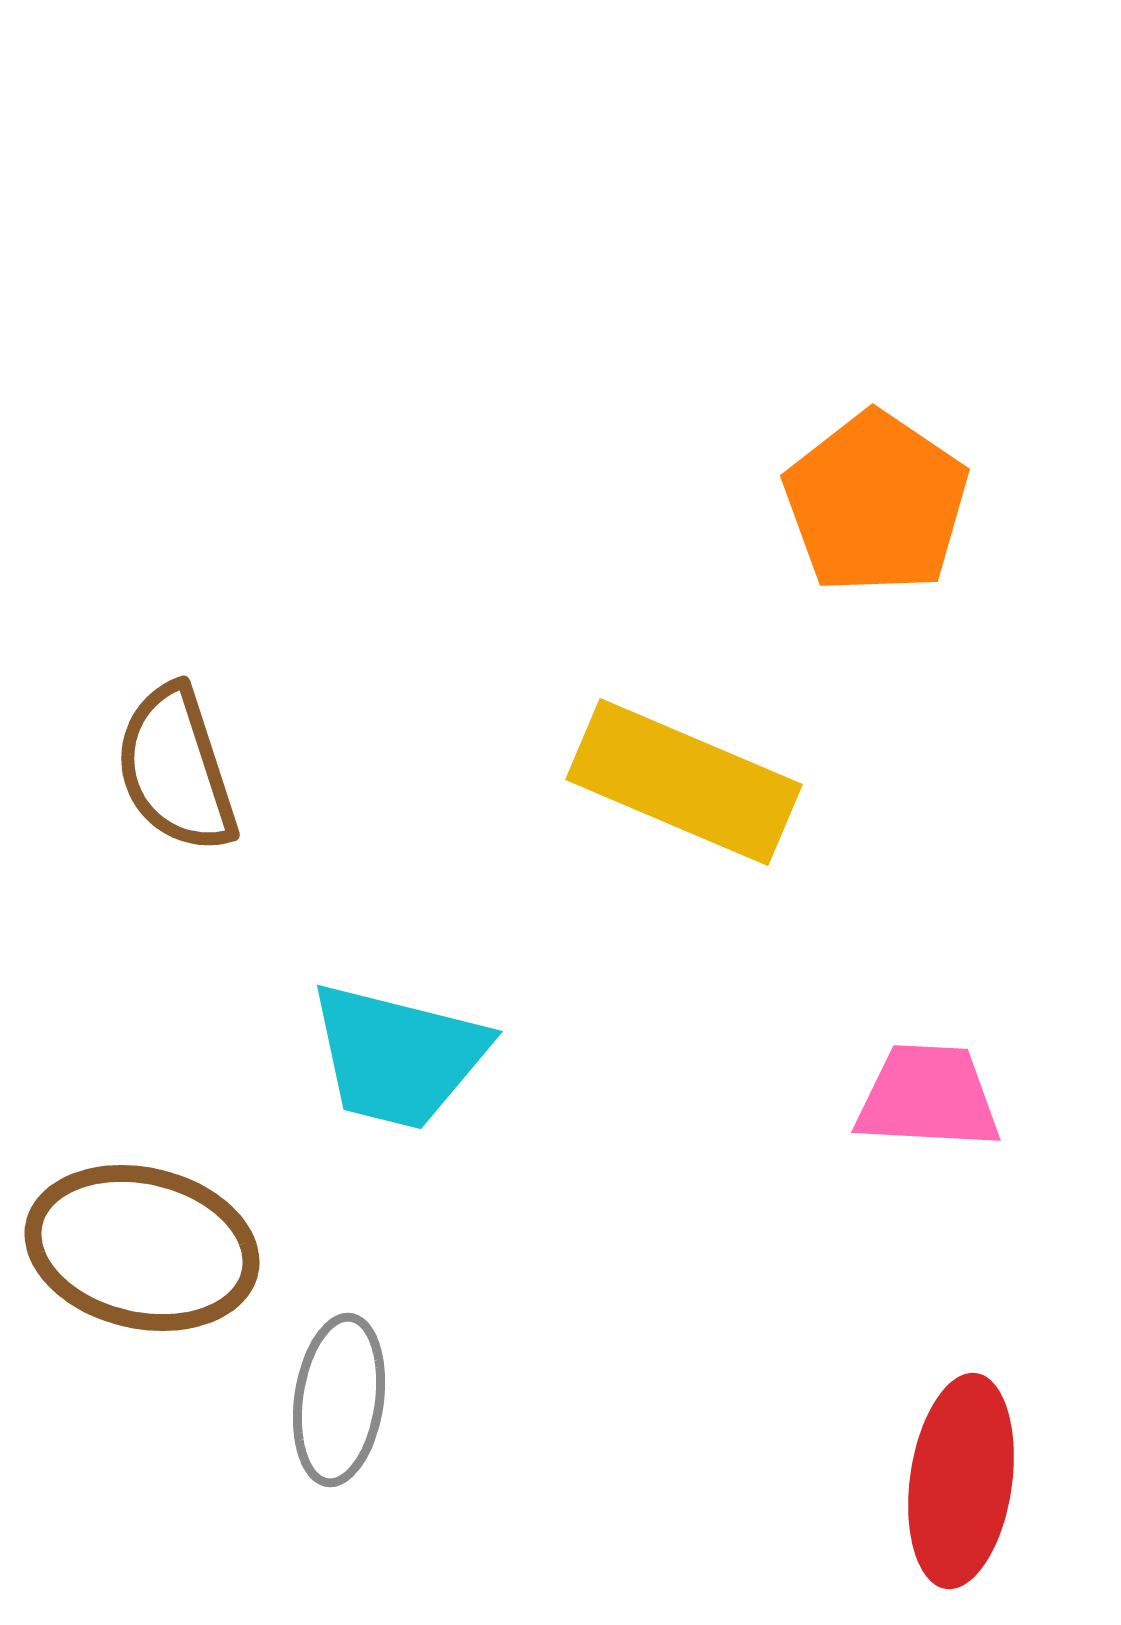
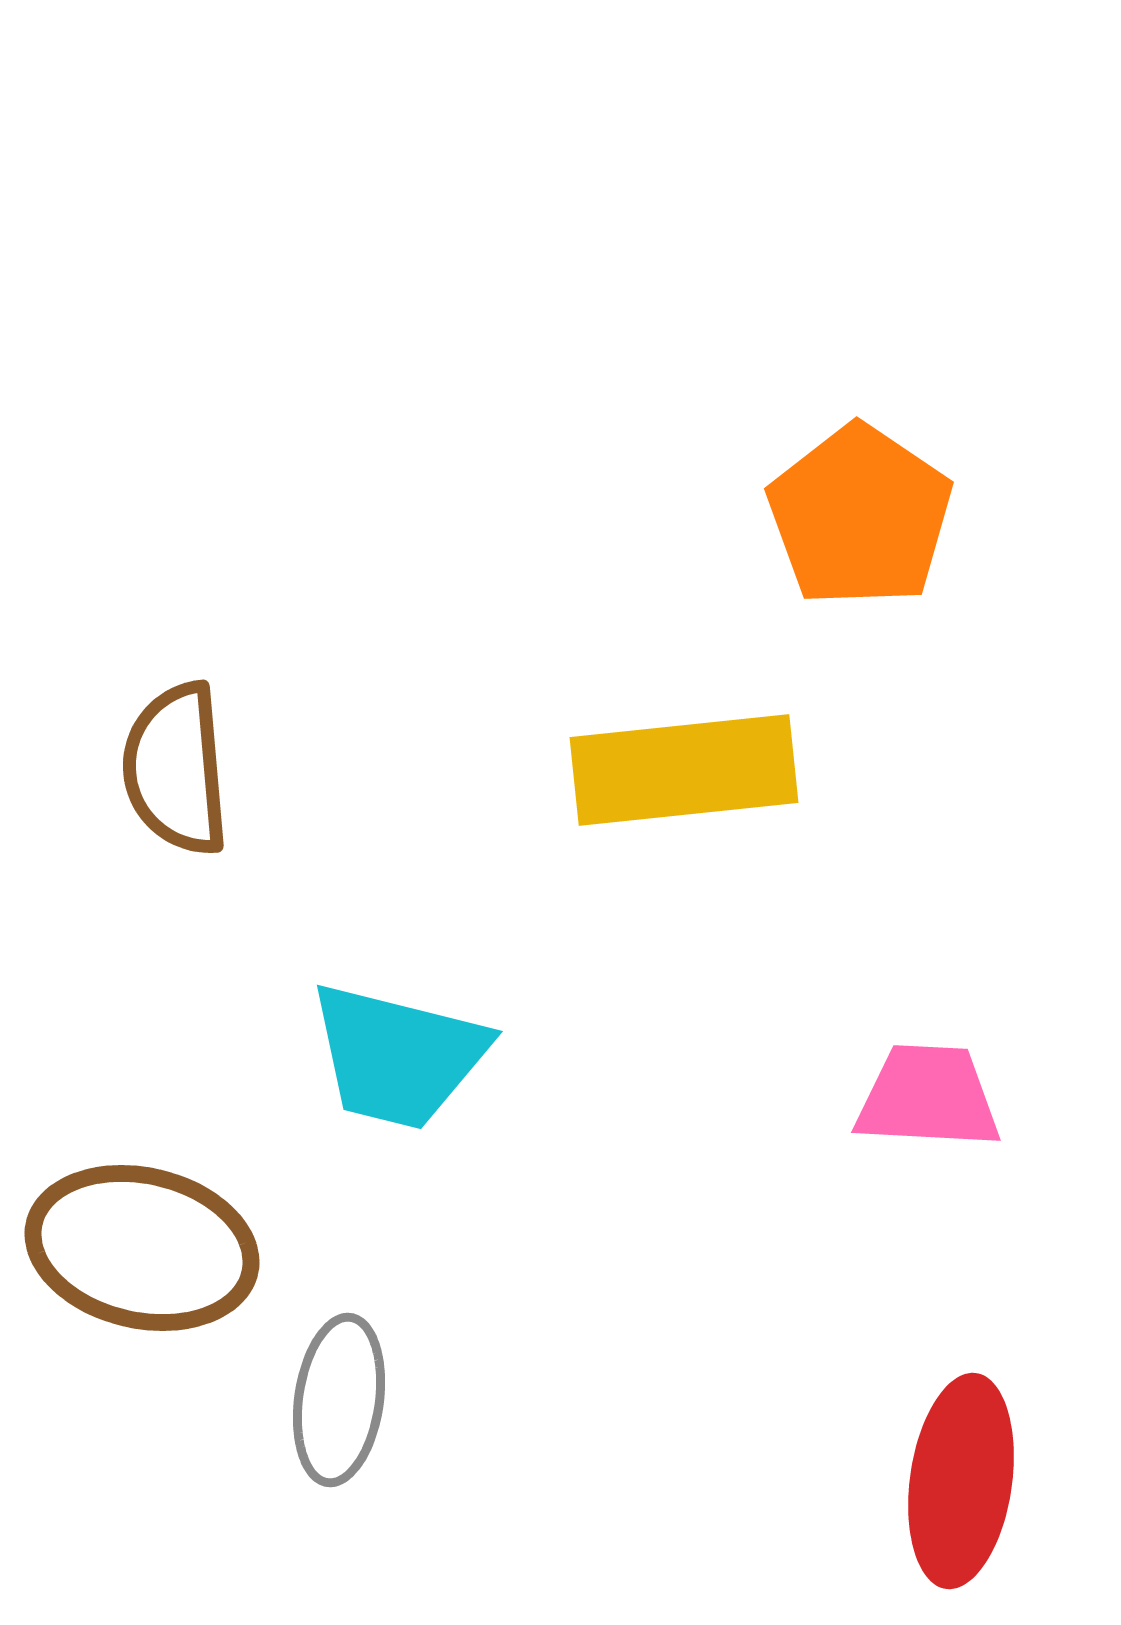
orange pentagon: moved 16 px left, 13 px down
brown semicircle: rotated 13 degrees clockwise
yellow rectangle: moved 12 px up; rotated 29 degrees counterclockwise
